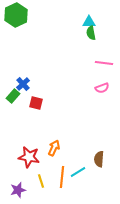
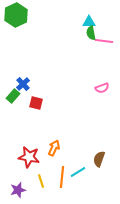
pink line: moved 22 px up
brown semicircle: rotated 14 degrees clockwise
